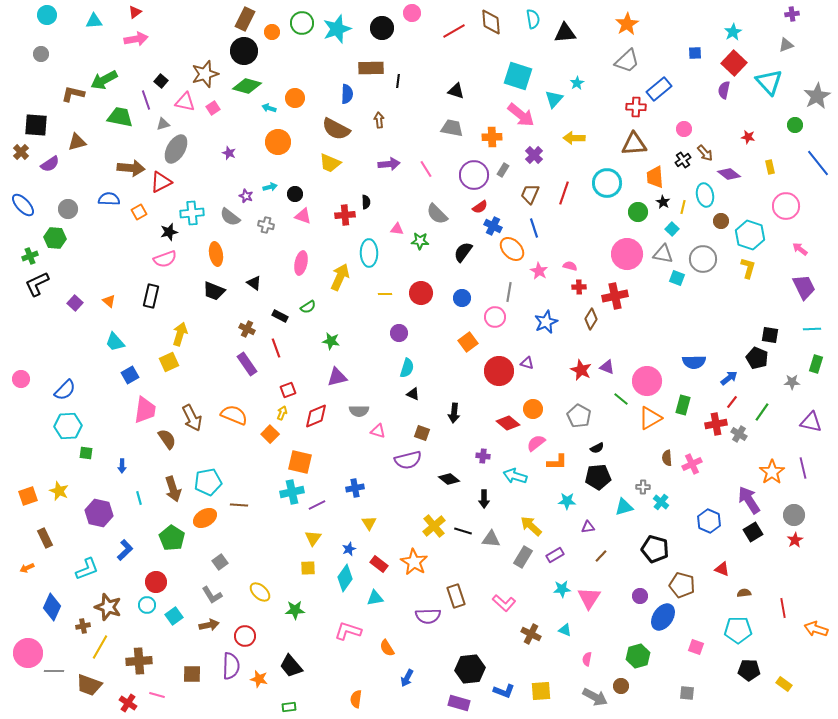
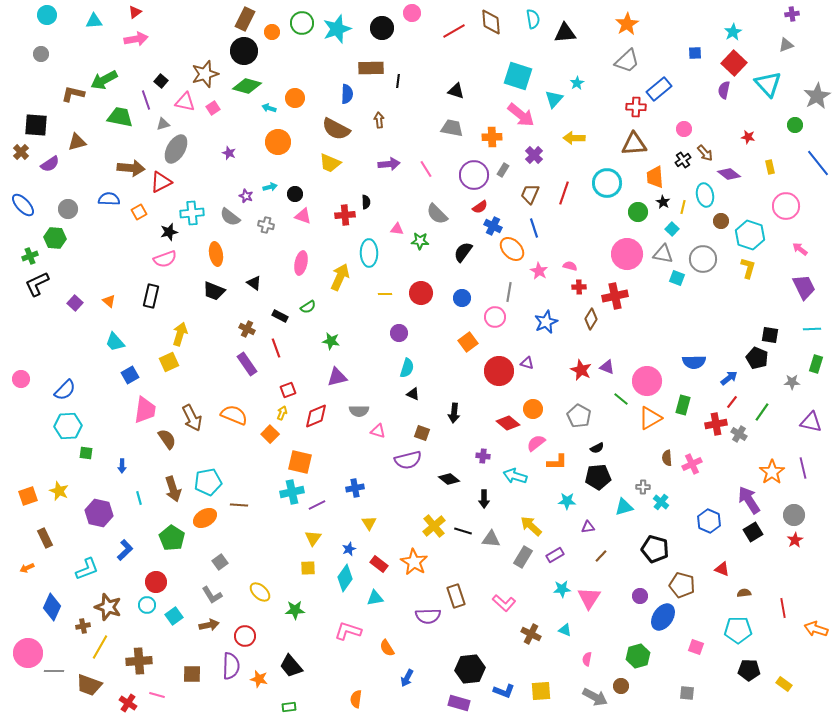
cyan triangle at (769, 82): moved 1 px left, 2 px down
